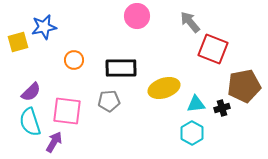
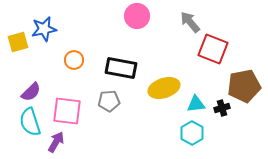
blue star: moved 2 px down
black rectangle: rotated 12 degrees clockwise
purple arrow: moved 2 px right
